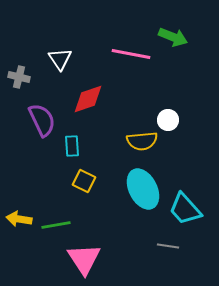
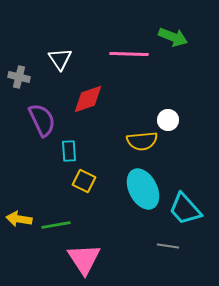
pink line: moved 2 px left; rotated 9 degrees counterclockwise
cyan rectangle: moved 3 px left, 5 px down
